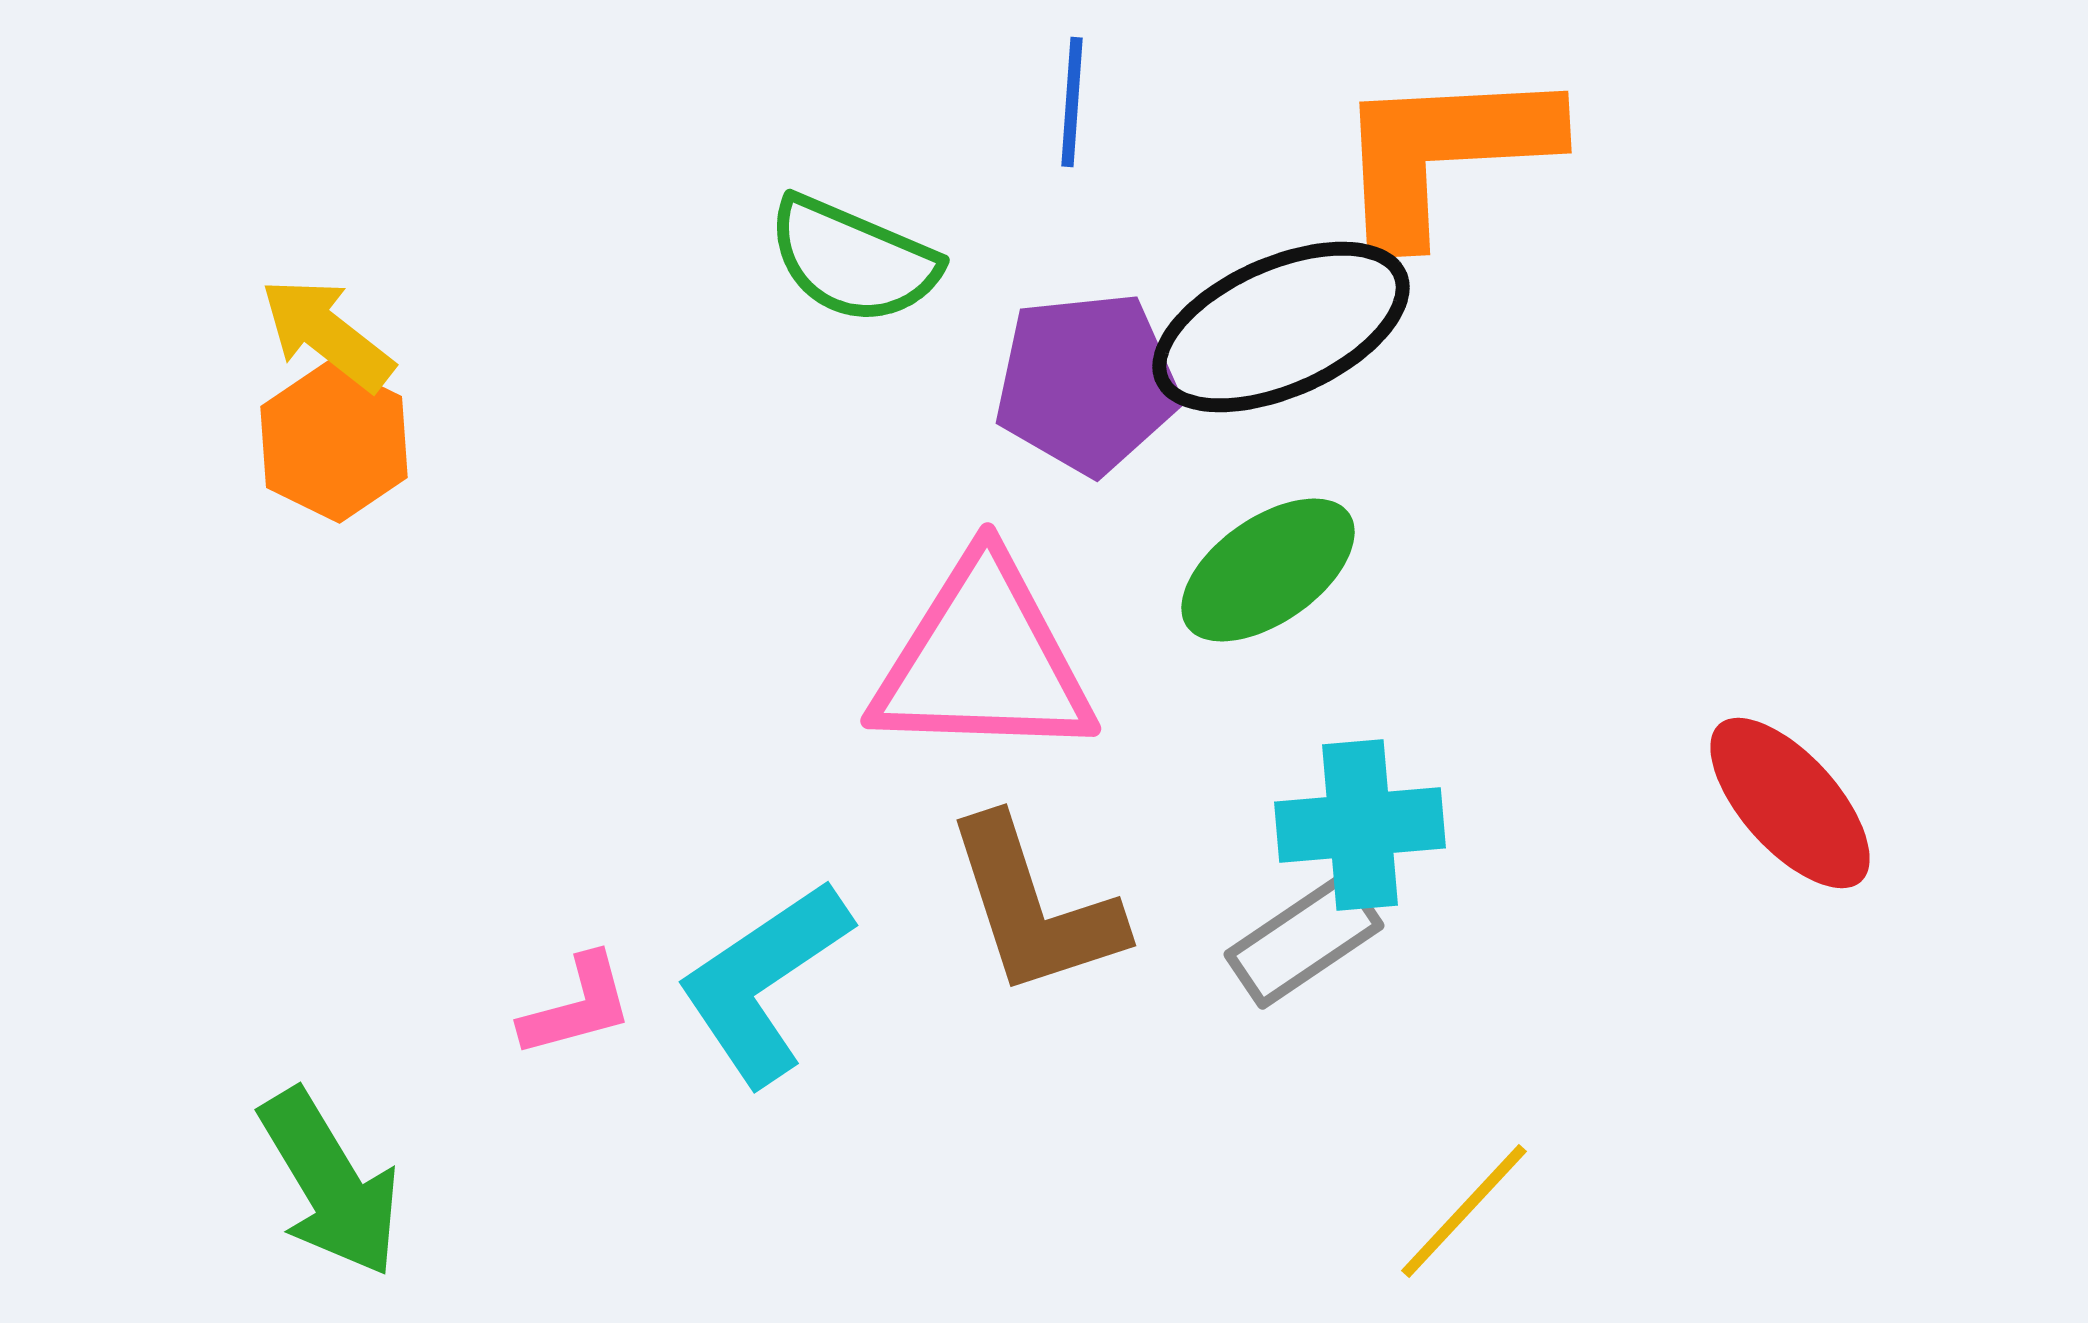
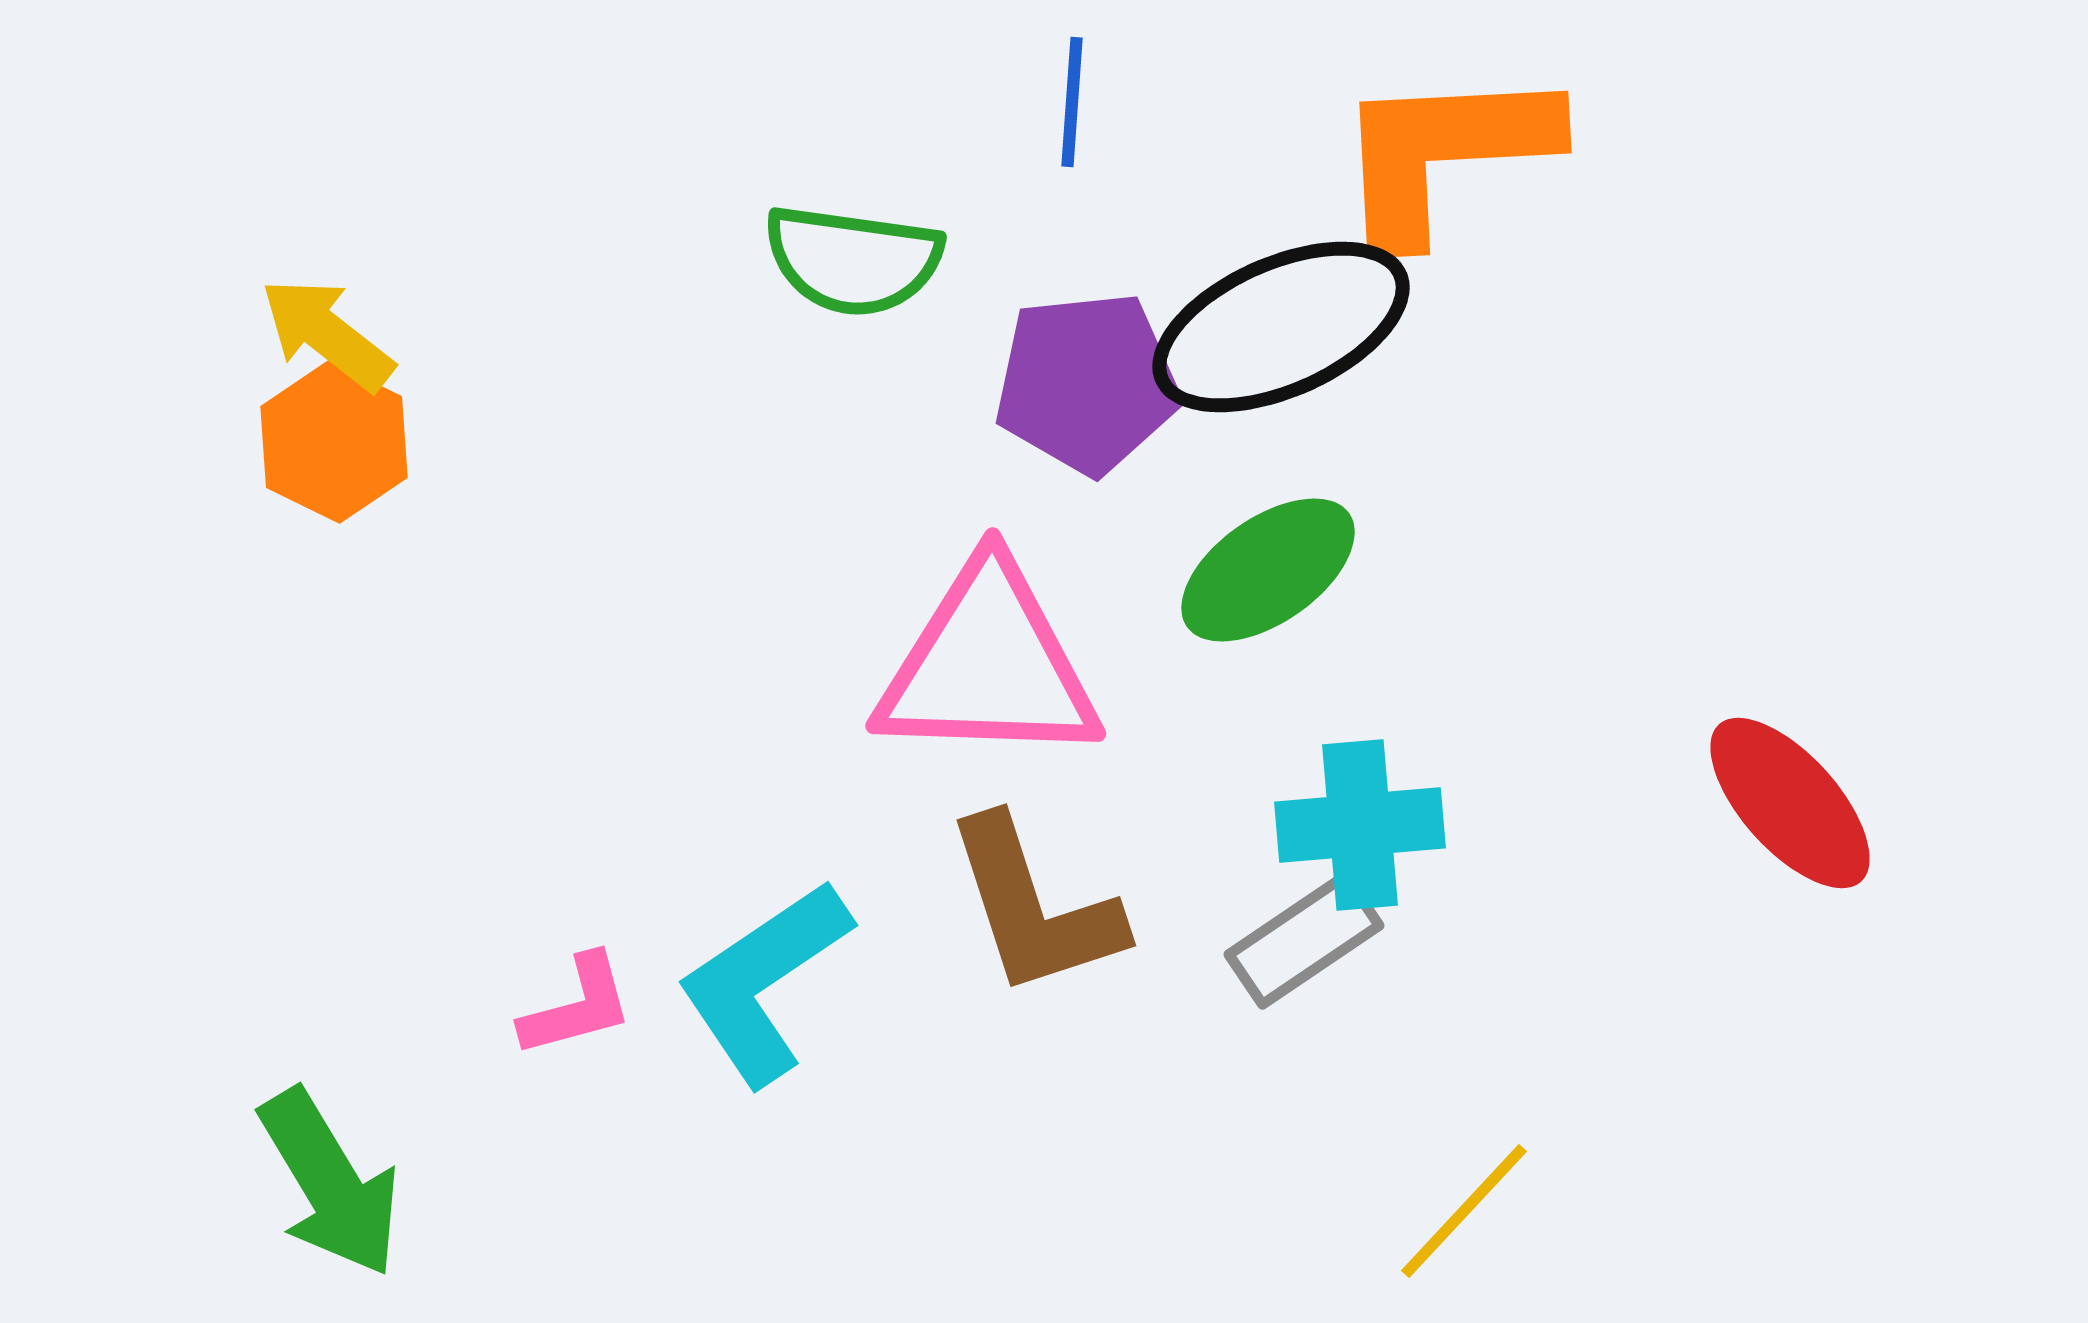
green semicircle: rotated 15 degrees counterclockwise
pink triangle: moved 5 px right, 5 px down
